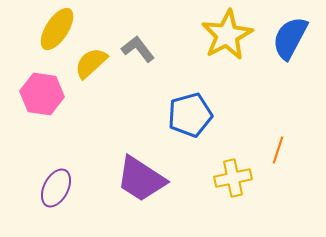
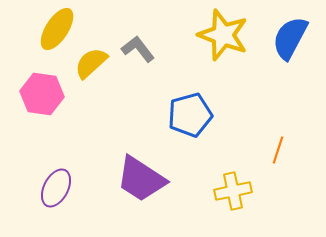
yellow star: moved 4 px left; rotated 24 degrees counterclockwise
yellow cross: moved 13 px down
